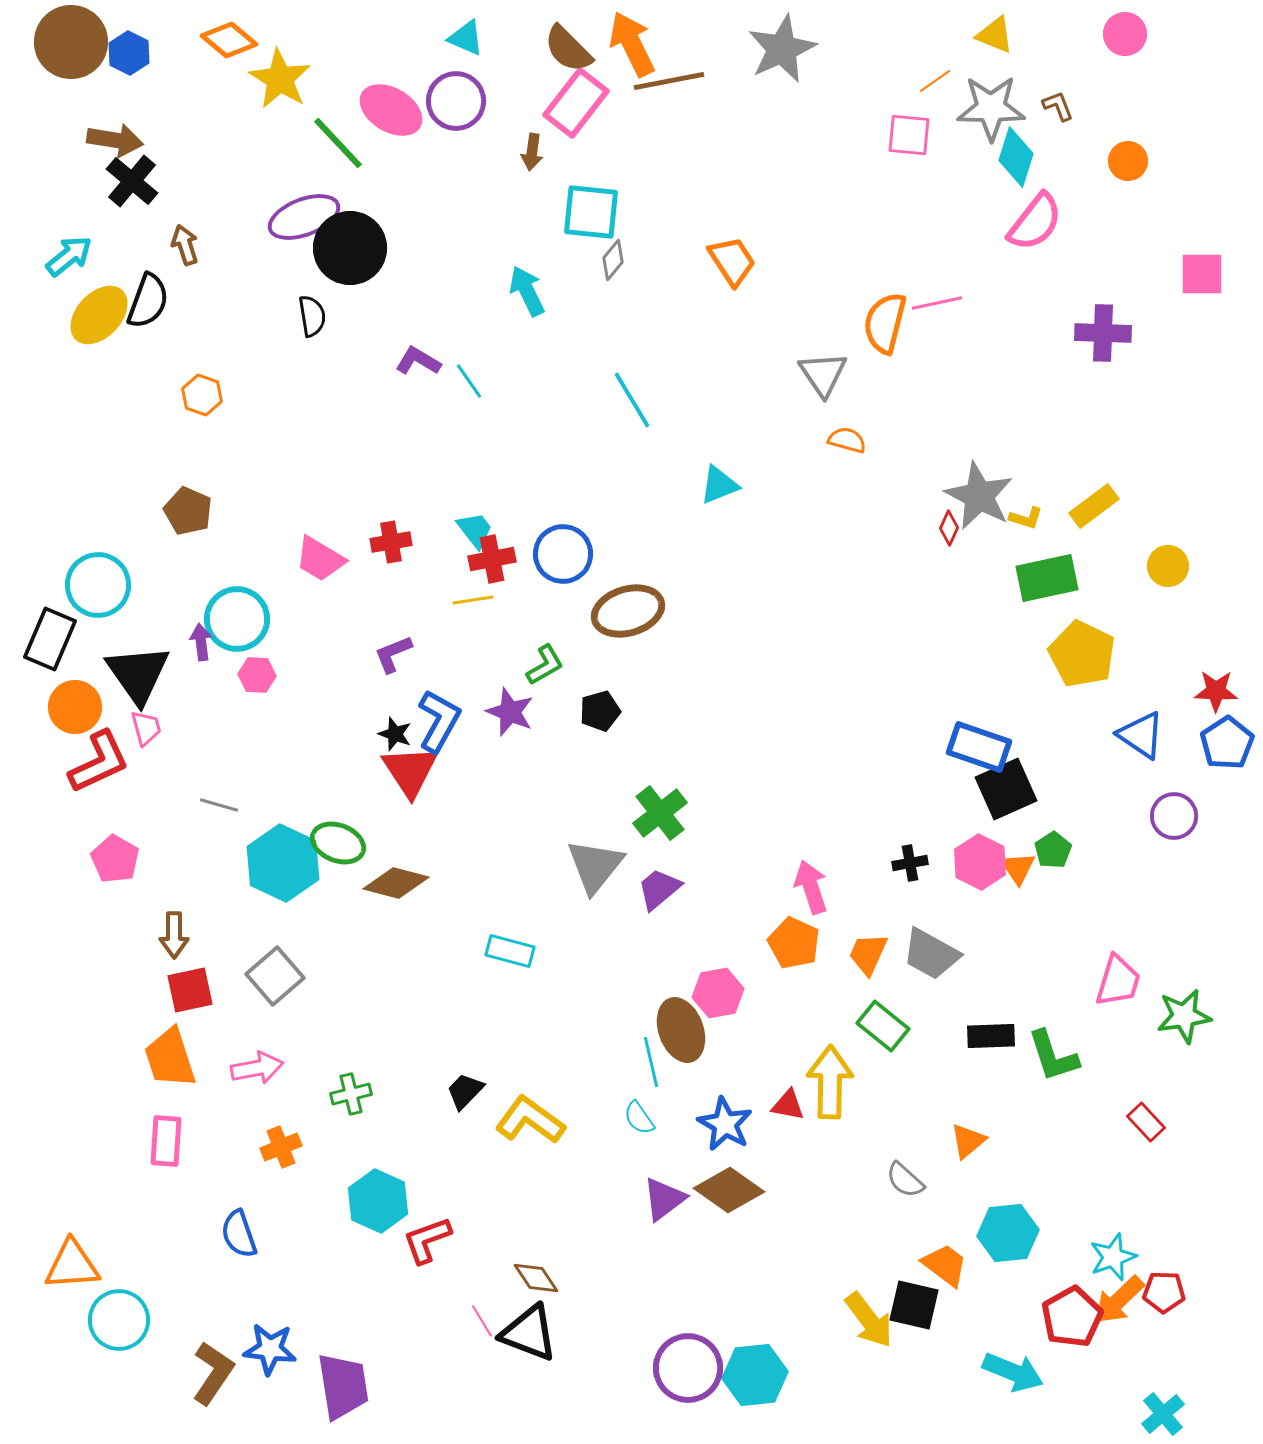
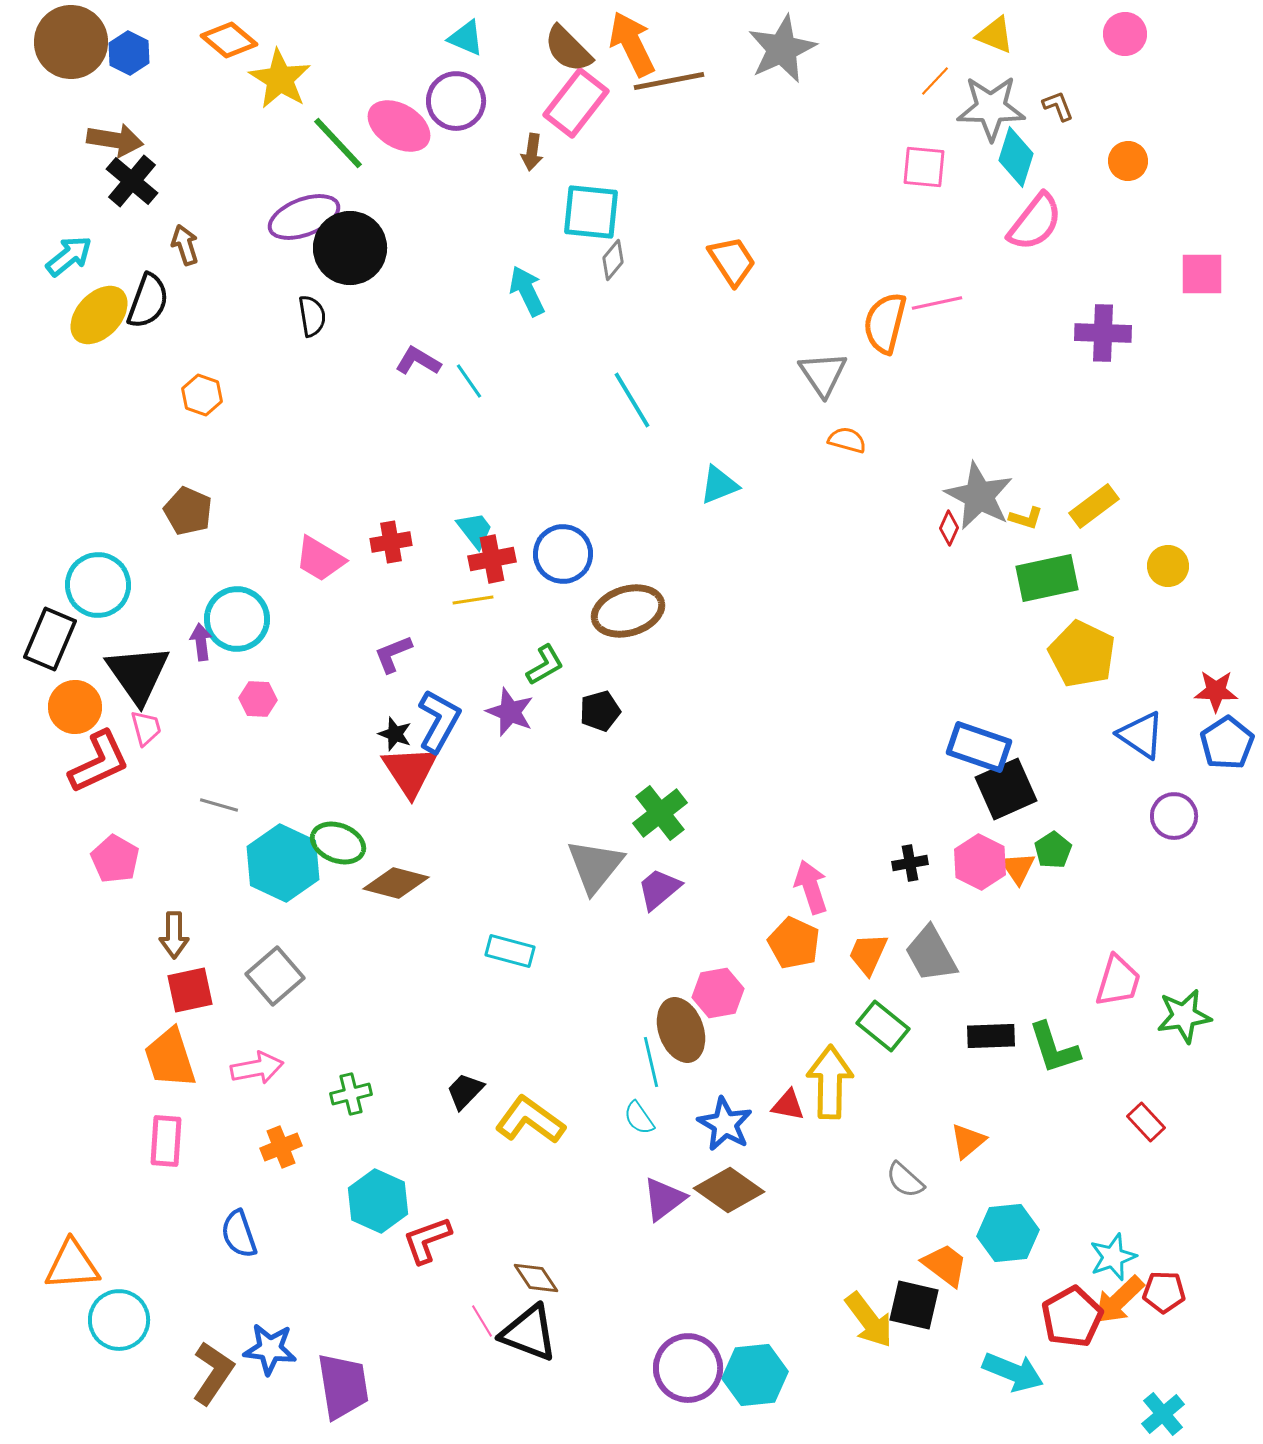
orange line at (935, 81): rotated 12 degrees counterclockwise
pink ellipse at (391, 110): moved 8 px right, 16 px down
pink square at (909, 135): moved 15 px right, 32 px down
pink hexagon at (257, 675): moved 1 px right, 24 px down
gray trapezoid at (931, 954): rotated 32 degrees clockwise
green L-shape at (1053, 1056): moved 1 px right, 8 px up
